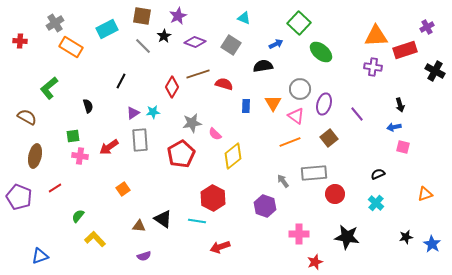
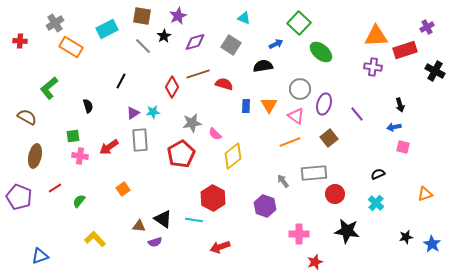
purple diamond at (195, 42): rotated 35 degrees counterclockwise
orange triangle at (273, 103): moved 4 px left, 2 px down
green semicircle at (78, 216): moved 1 px right, 15 px up
cyan line at (197, 221): moved 3 px left, 1 px up
black star at (347, 237): moved 6 px up
purple semicircle at (144, 256): moved 11 px right, 14 px up
